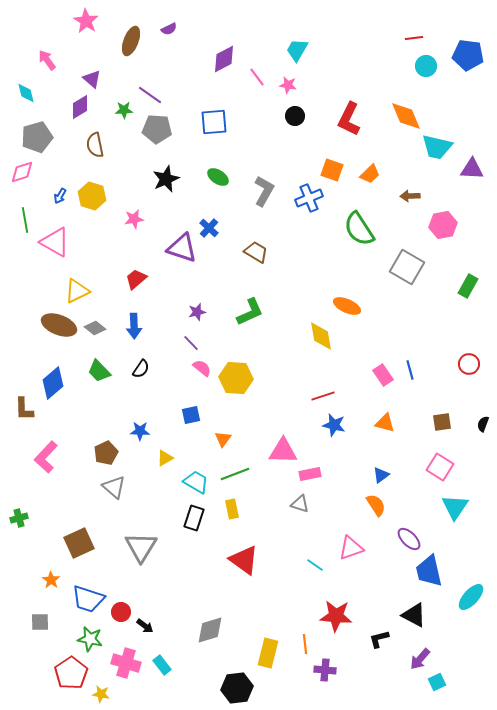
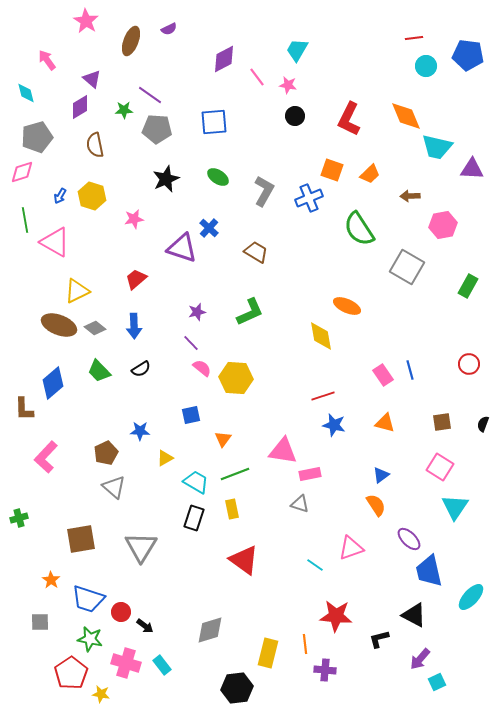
black semicircle at (141, 369): rotated 24 degrees clockwise
pink triangle at (283, 451): rotated 8 degrees clockwise
brown square at (79, 543): moved 2 px right, 4 px up; rotated 16 degrees clockwise
